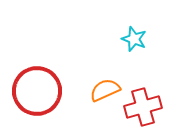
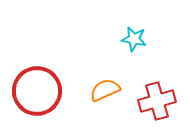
cyan star: rotated 10 degrees counterclockwise
red cross: moved 14 px right, 6 px up
